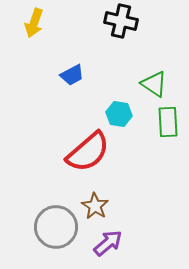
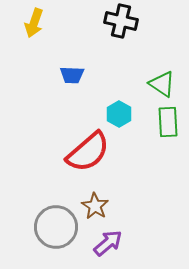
blue trapezoid: rotated 30 degrees clockwise
green triangle: moved 8 px right
cyan hexagon: rotated 20 degrees clockwise
